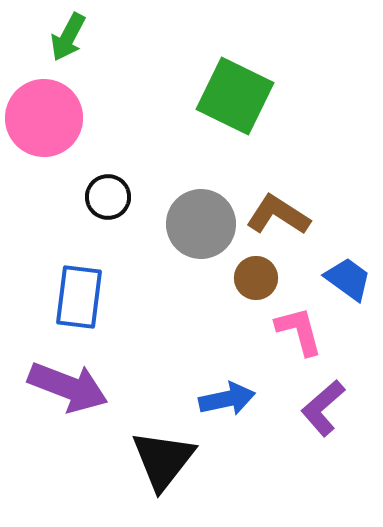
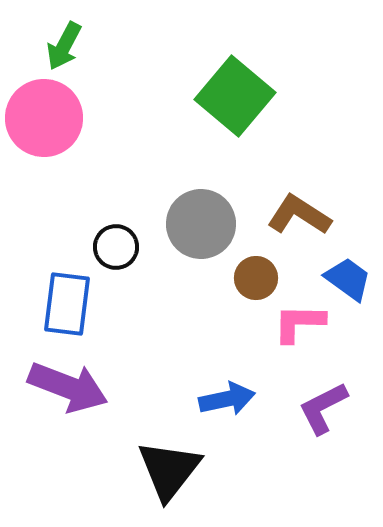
green arrow: moved 4 px left, 9 px down
green square: rotated 14 degrees clockwise
black circle: moved 8 px right, 50 px down
brown L-shape: moved 21 px right
blue rectangle: moved 12 px left, 7 px down
pink L-shape: moved 8 px up; rotated 74 degrees counterclockwise
purple L-shape: rotated 14 degrees clockwise
black triangle: moved 6 px right, 10 px down
